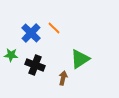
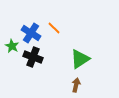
blue cross: rotated 12 degrees counterclockwise
green star: moved 1 px right, 9 px up; rotated 24 degrees clockwise
black cross: moved 2 px left, 8 px up
brown arrow: moved 13 px right, 7 px down
